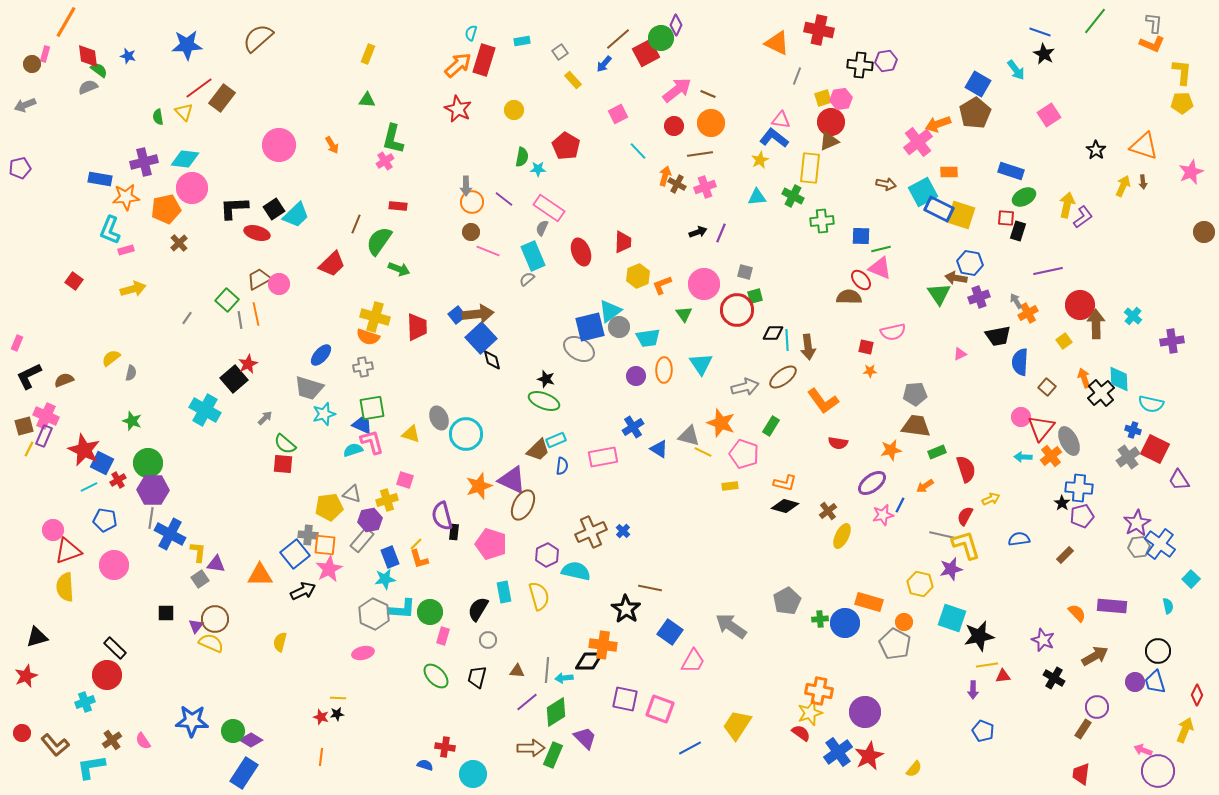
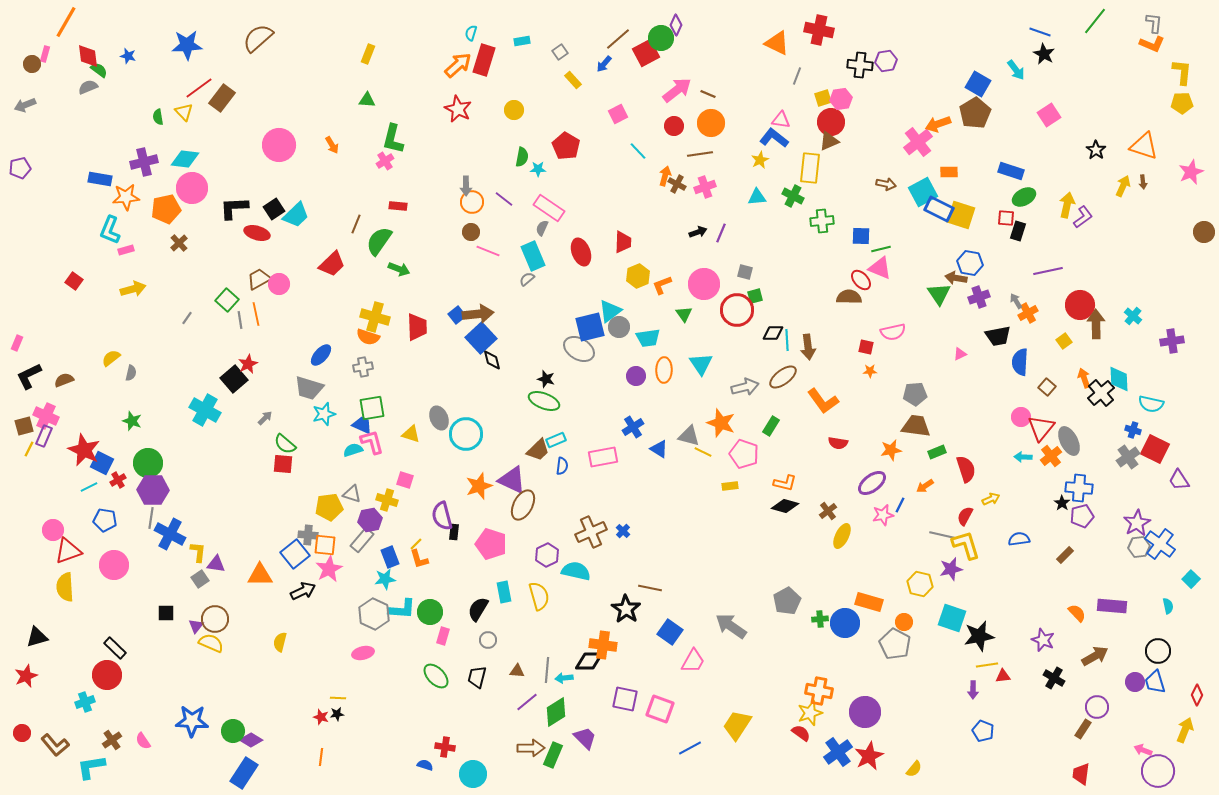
yellow cross at (387, 500): rotated 35 degrees clockwise
